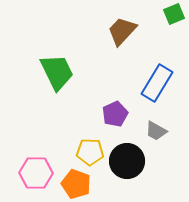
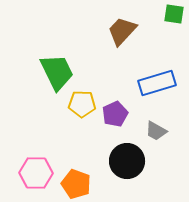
green square: rotated 30 degrees clockwise
blue rectangle: rotated 42 degrees clockwise
yellow pentagon: moved 8 px left, 48 px up
